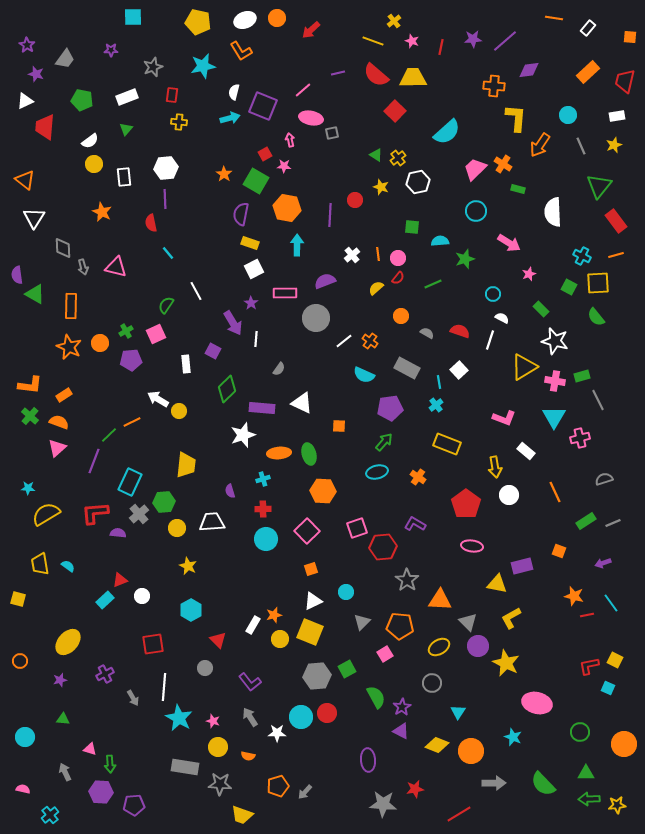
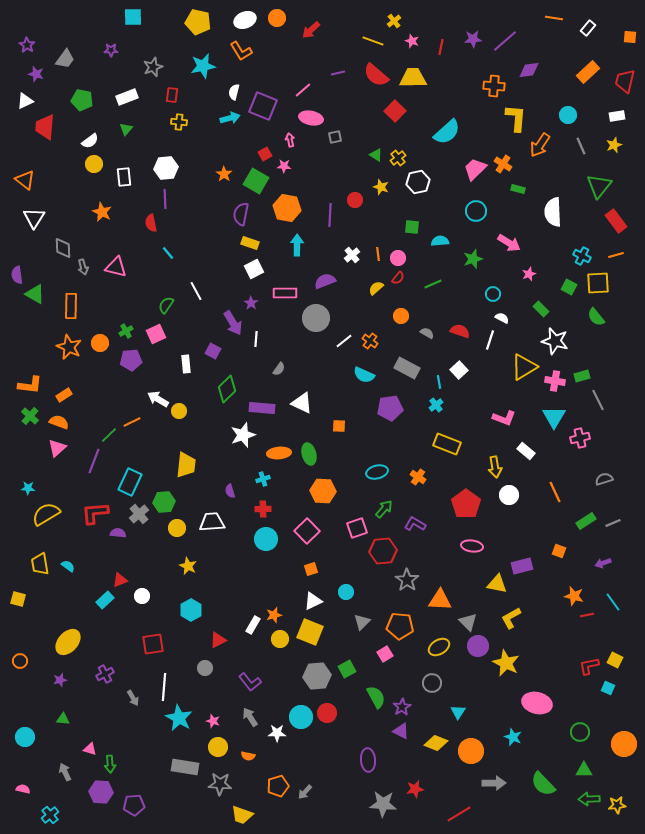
gray square at (332, 133): moved 3 px right, 4 px down
green star at (465, 259): moved 8 px right
green arrow at (384, 442): moved 67 px down
red hexagon at (383, 547): moved 4 px down
cyan line at (611, 603): moved 2 px right, 1 px up
red triangle at (218, 640): rotated 48 degrees clockwise
yellow diamond at (437, 745): moved 1 px left, 2 px up
green triangle at (586, 773): moved 2 px left, 3 px up
